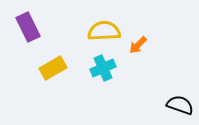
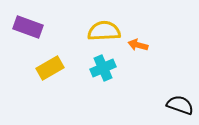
purple rectangle: rotated 44 degrees counterclockwise
orange arrow: rotated 60 degrees clockwise
yellow rectangle: moved 3 px left
